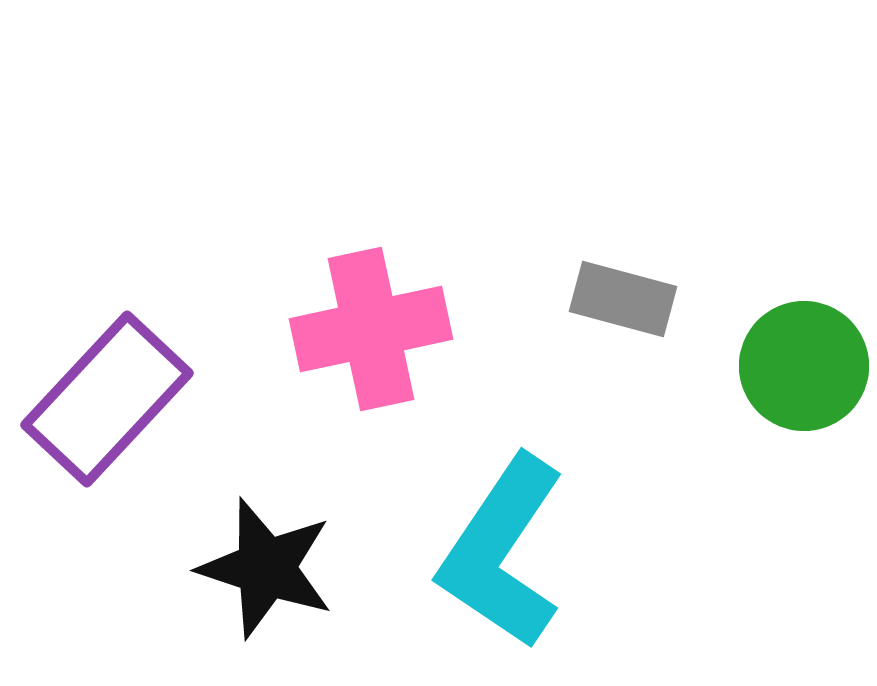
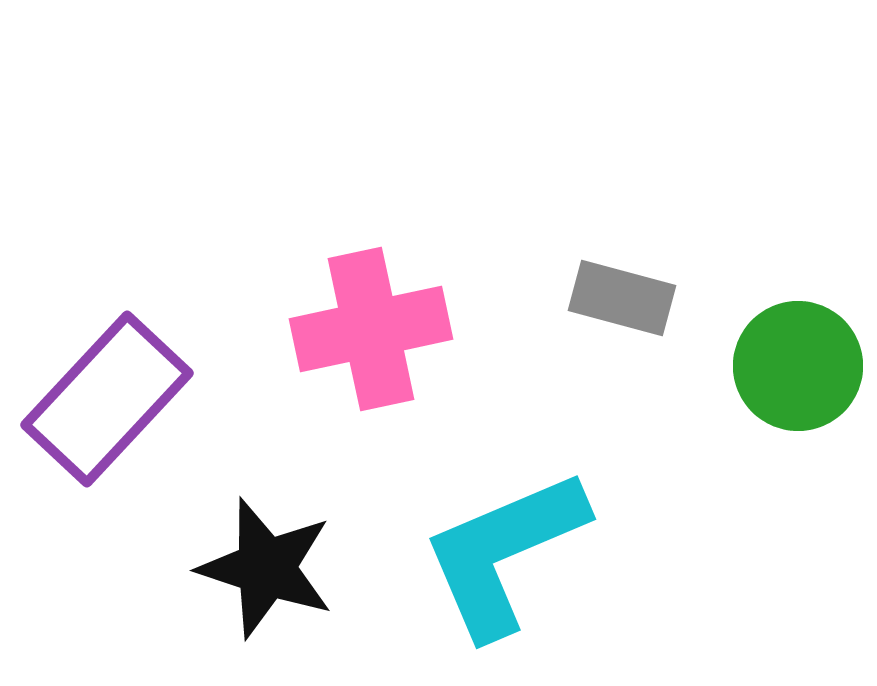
gray rectangle: moved 1 px left, 1 px up
green circle: moved 6 px left
cyan L-shape: moved 2 px right, 1 px down; rotated 33 degrees clockwise
